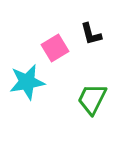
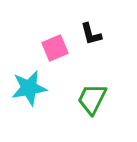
pink square: rotated 8 degrees clockwise
cyan star: moved 2 px right, 6 px down
